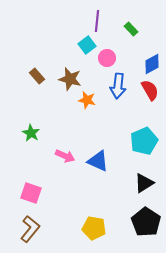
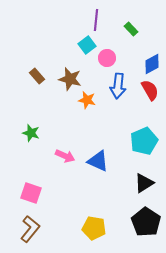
purple line: moved 1 px left, 1 px up
green star: rotated 12 degrees counterclockwise
